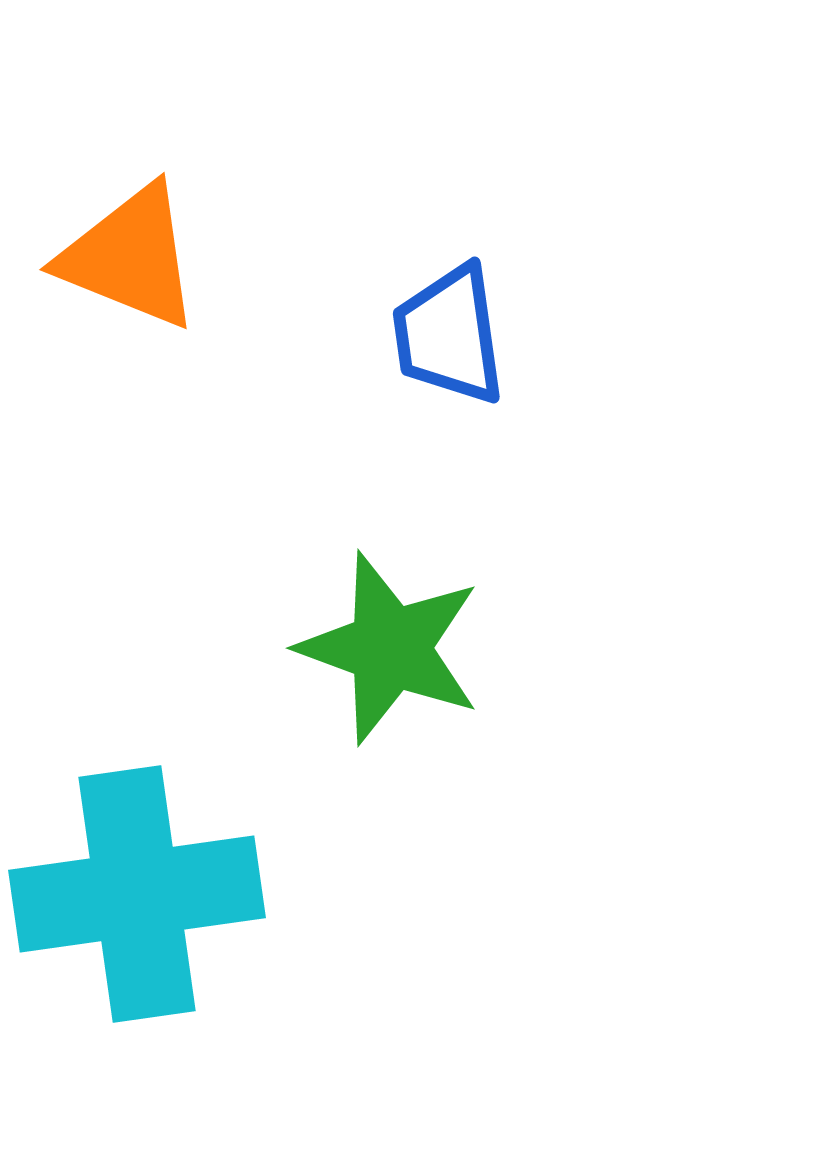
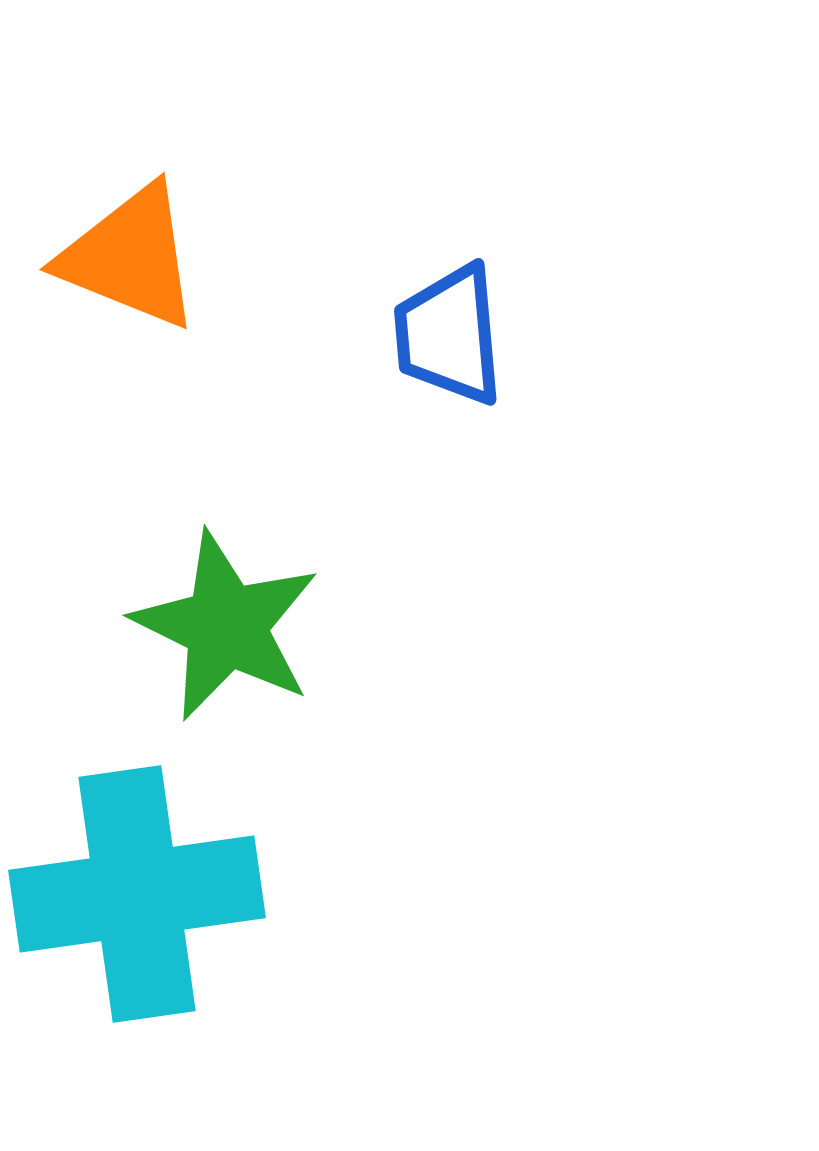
blue trapezoid: rotated 3 degrees clockwise
green star: moved 164 px left, 22 px up; rotated 6 degrees clockwise
